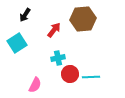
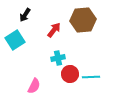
brown hexagon: moved 1 px down
cyan square: moved 2 px left, 3 px up
pink semicircle: moved 1 px left, 1 px down
